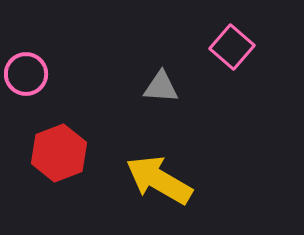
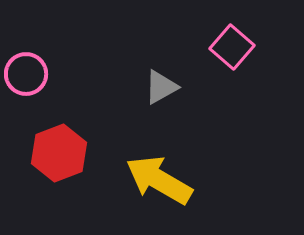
gray triangle: rotated 33 degrees counterclockwise
